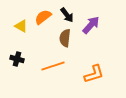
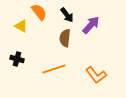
orange semicircle: moved 4 px left, 5 px up; rotated 90 degrees clockwise
orange line: moved 1 px right, 3 px down
orange L-shape: moved 2 px right, 1 px down; rotated 70 degrees clockwise
